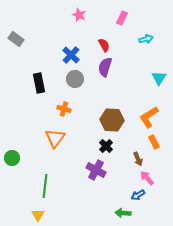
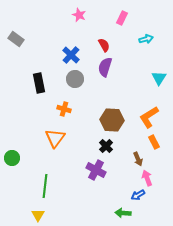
pink arrow: rotated 21 degrees clockwise
